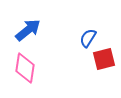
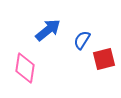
blue arrow: moved 20 px right
blue semicircle: moved 6 px left, 2 px down
